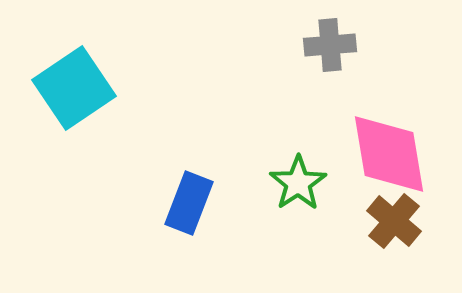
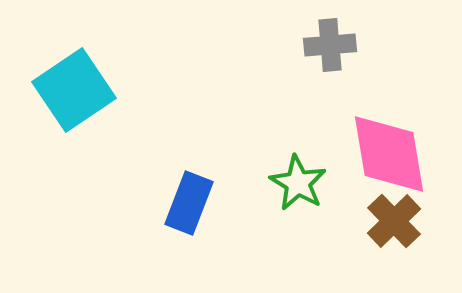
cyan square: moved 2 px down
green star: rotated 8 degrees counterclockwise
brown cross: rotated 6 degrees clockwise
